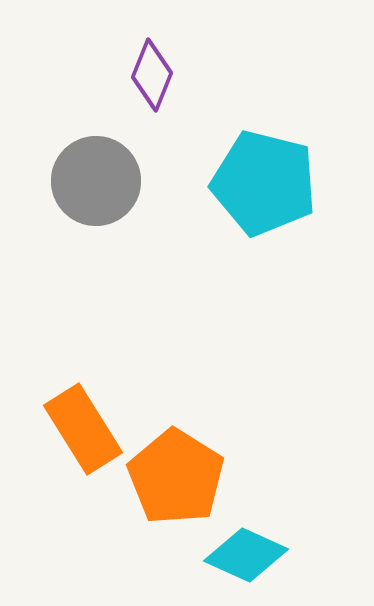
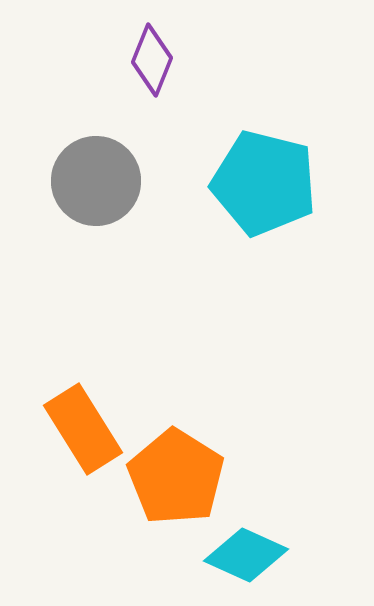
purple diamond: moved 15 px up
